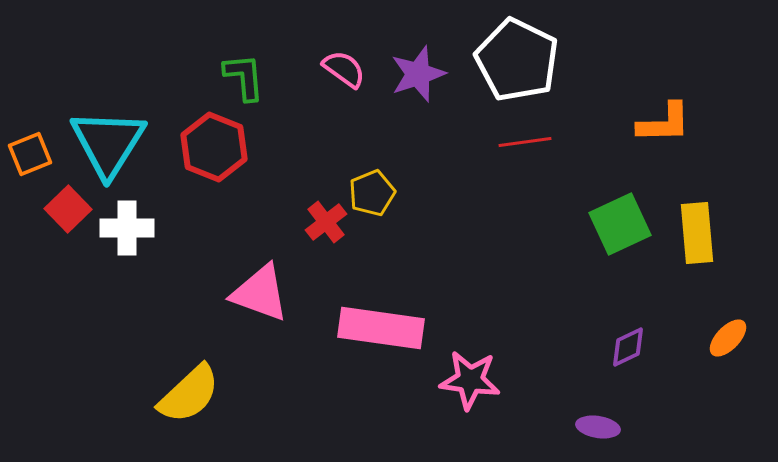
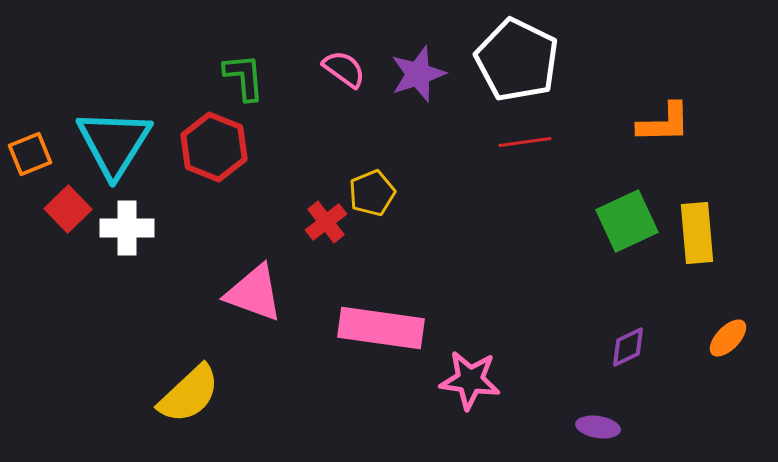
cyan triangle: moved 6 px right
green square: moved 7 px right, 3 px up
pink triangle: moved 6 px left
